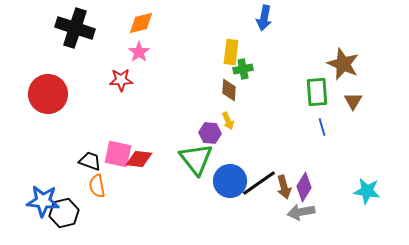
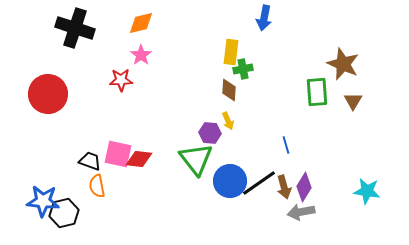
pink star: moved 2 px right, 3 px down
blue line: moved 36 px left, 18 px down
